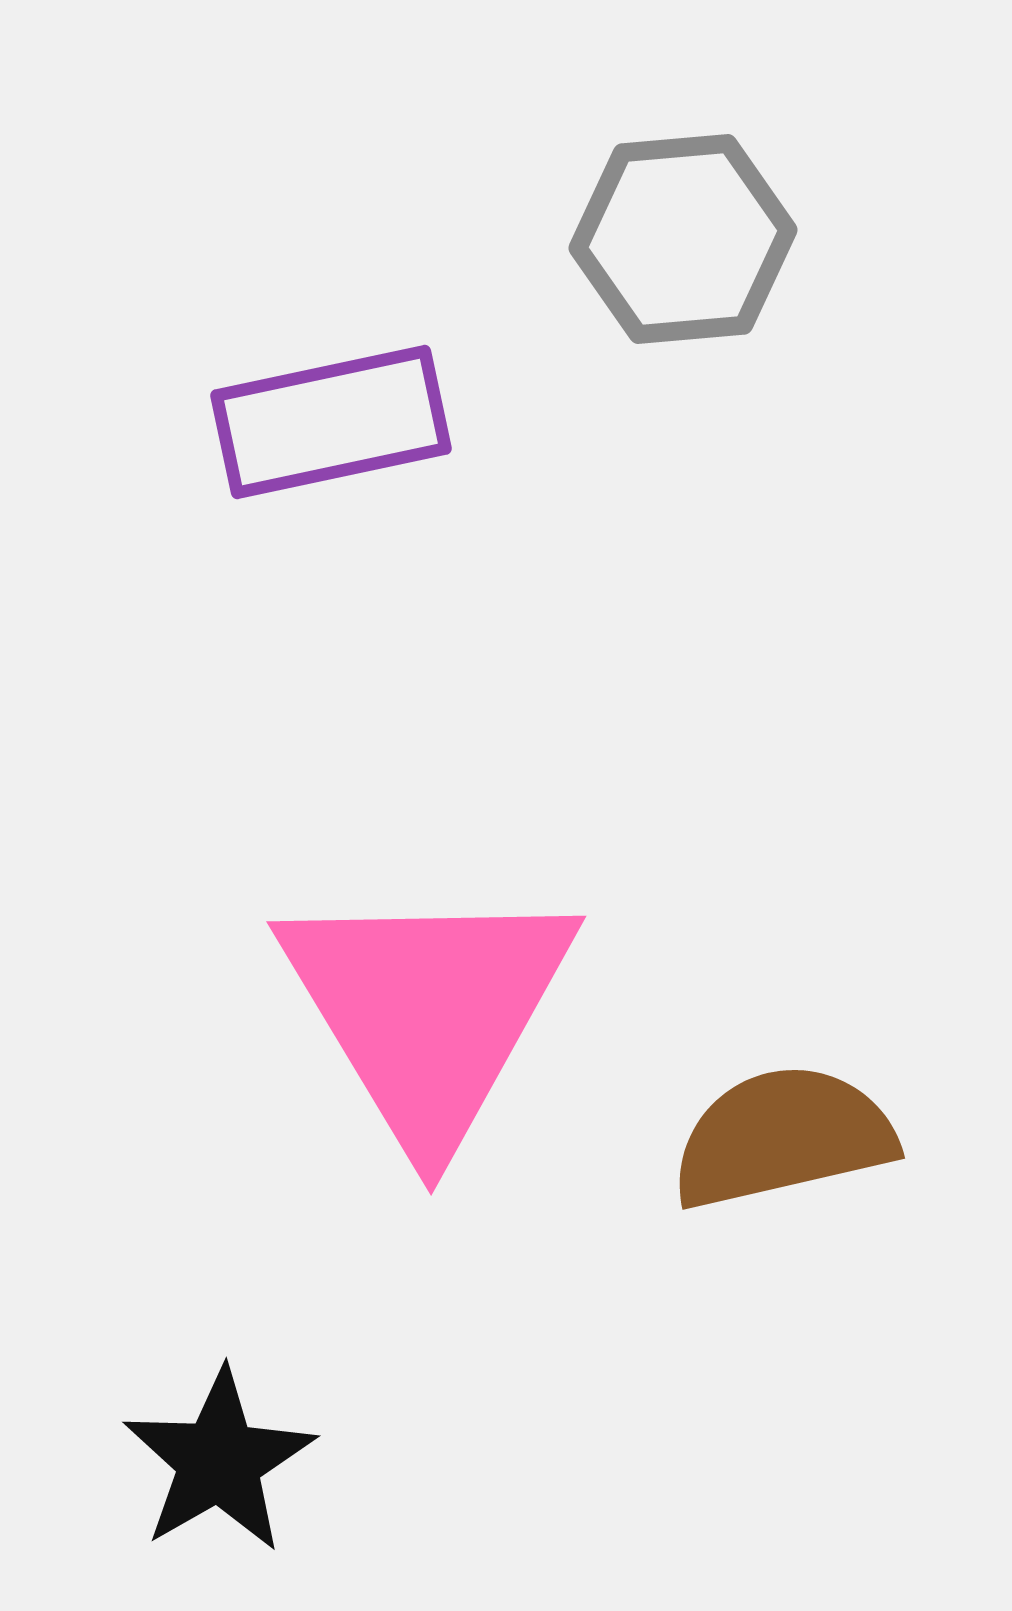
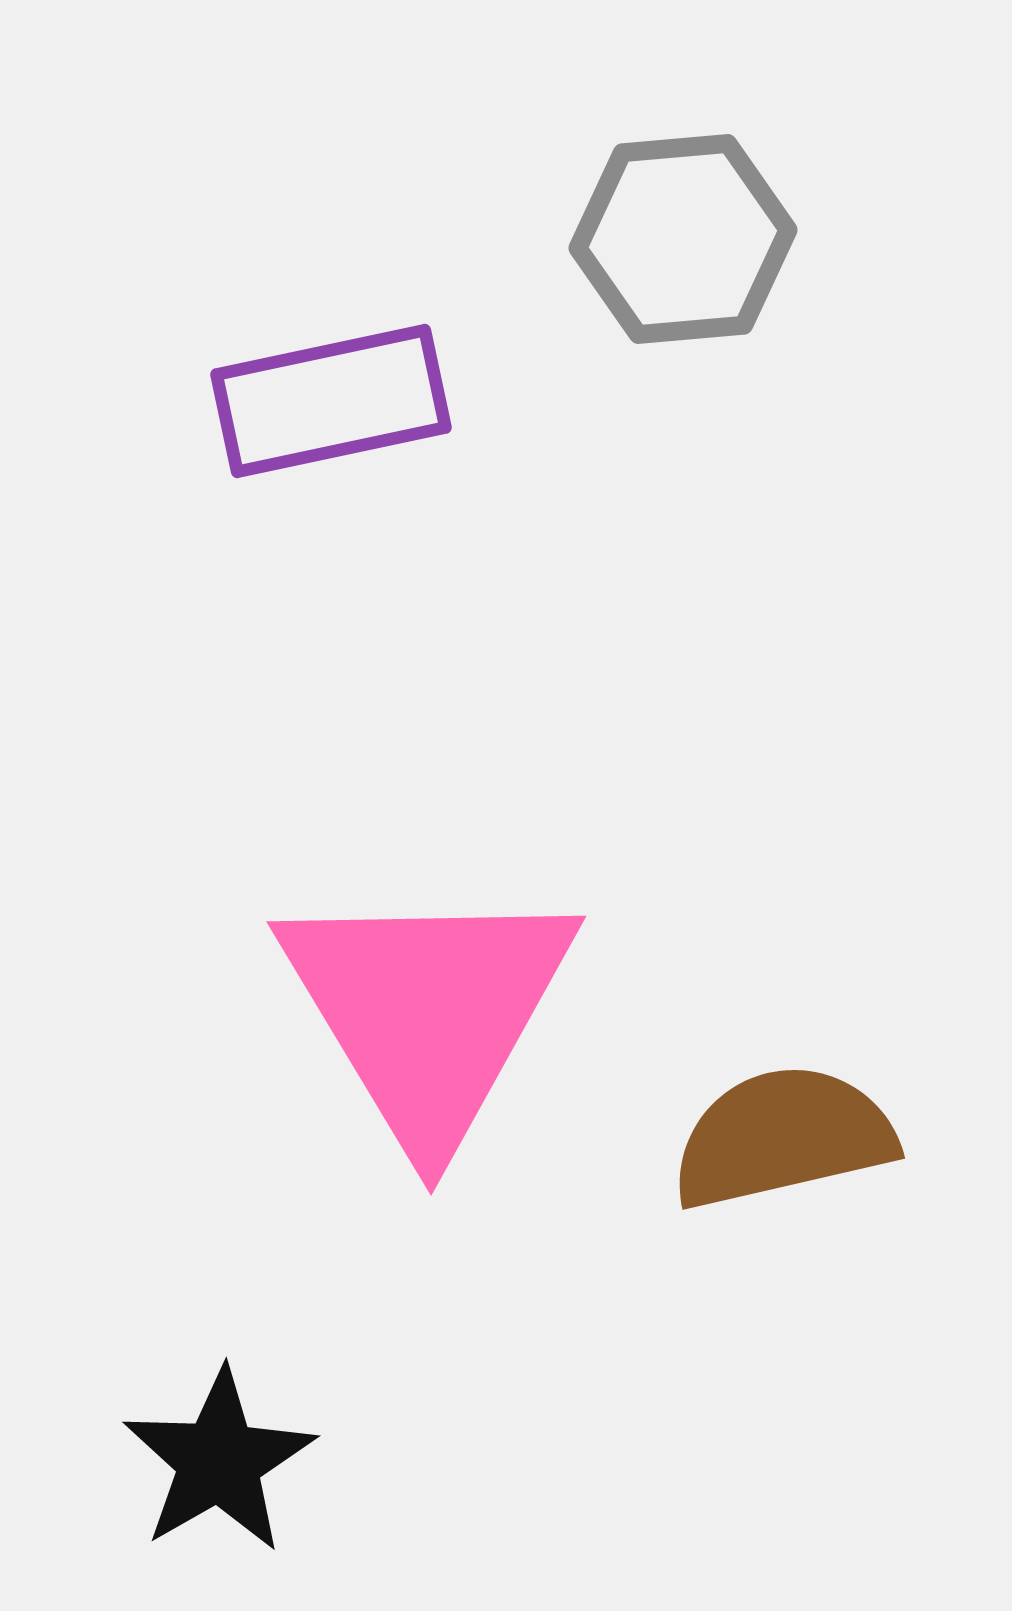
purple rectangle: moved 21 px up
